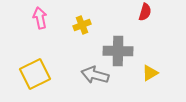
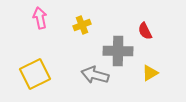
red semicircle: moved 19 px down; rotated 138 degrees clockwise
